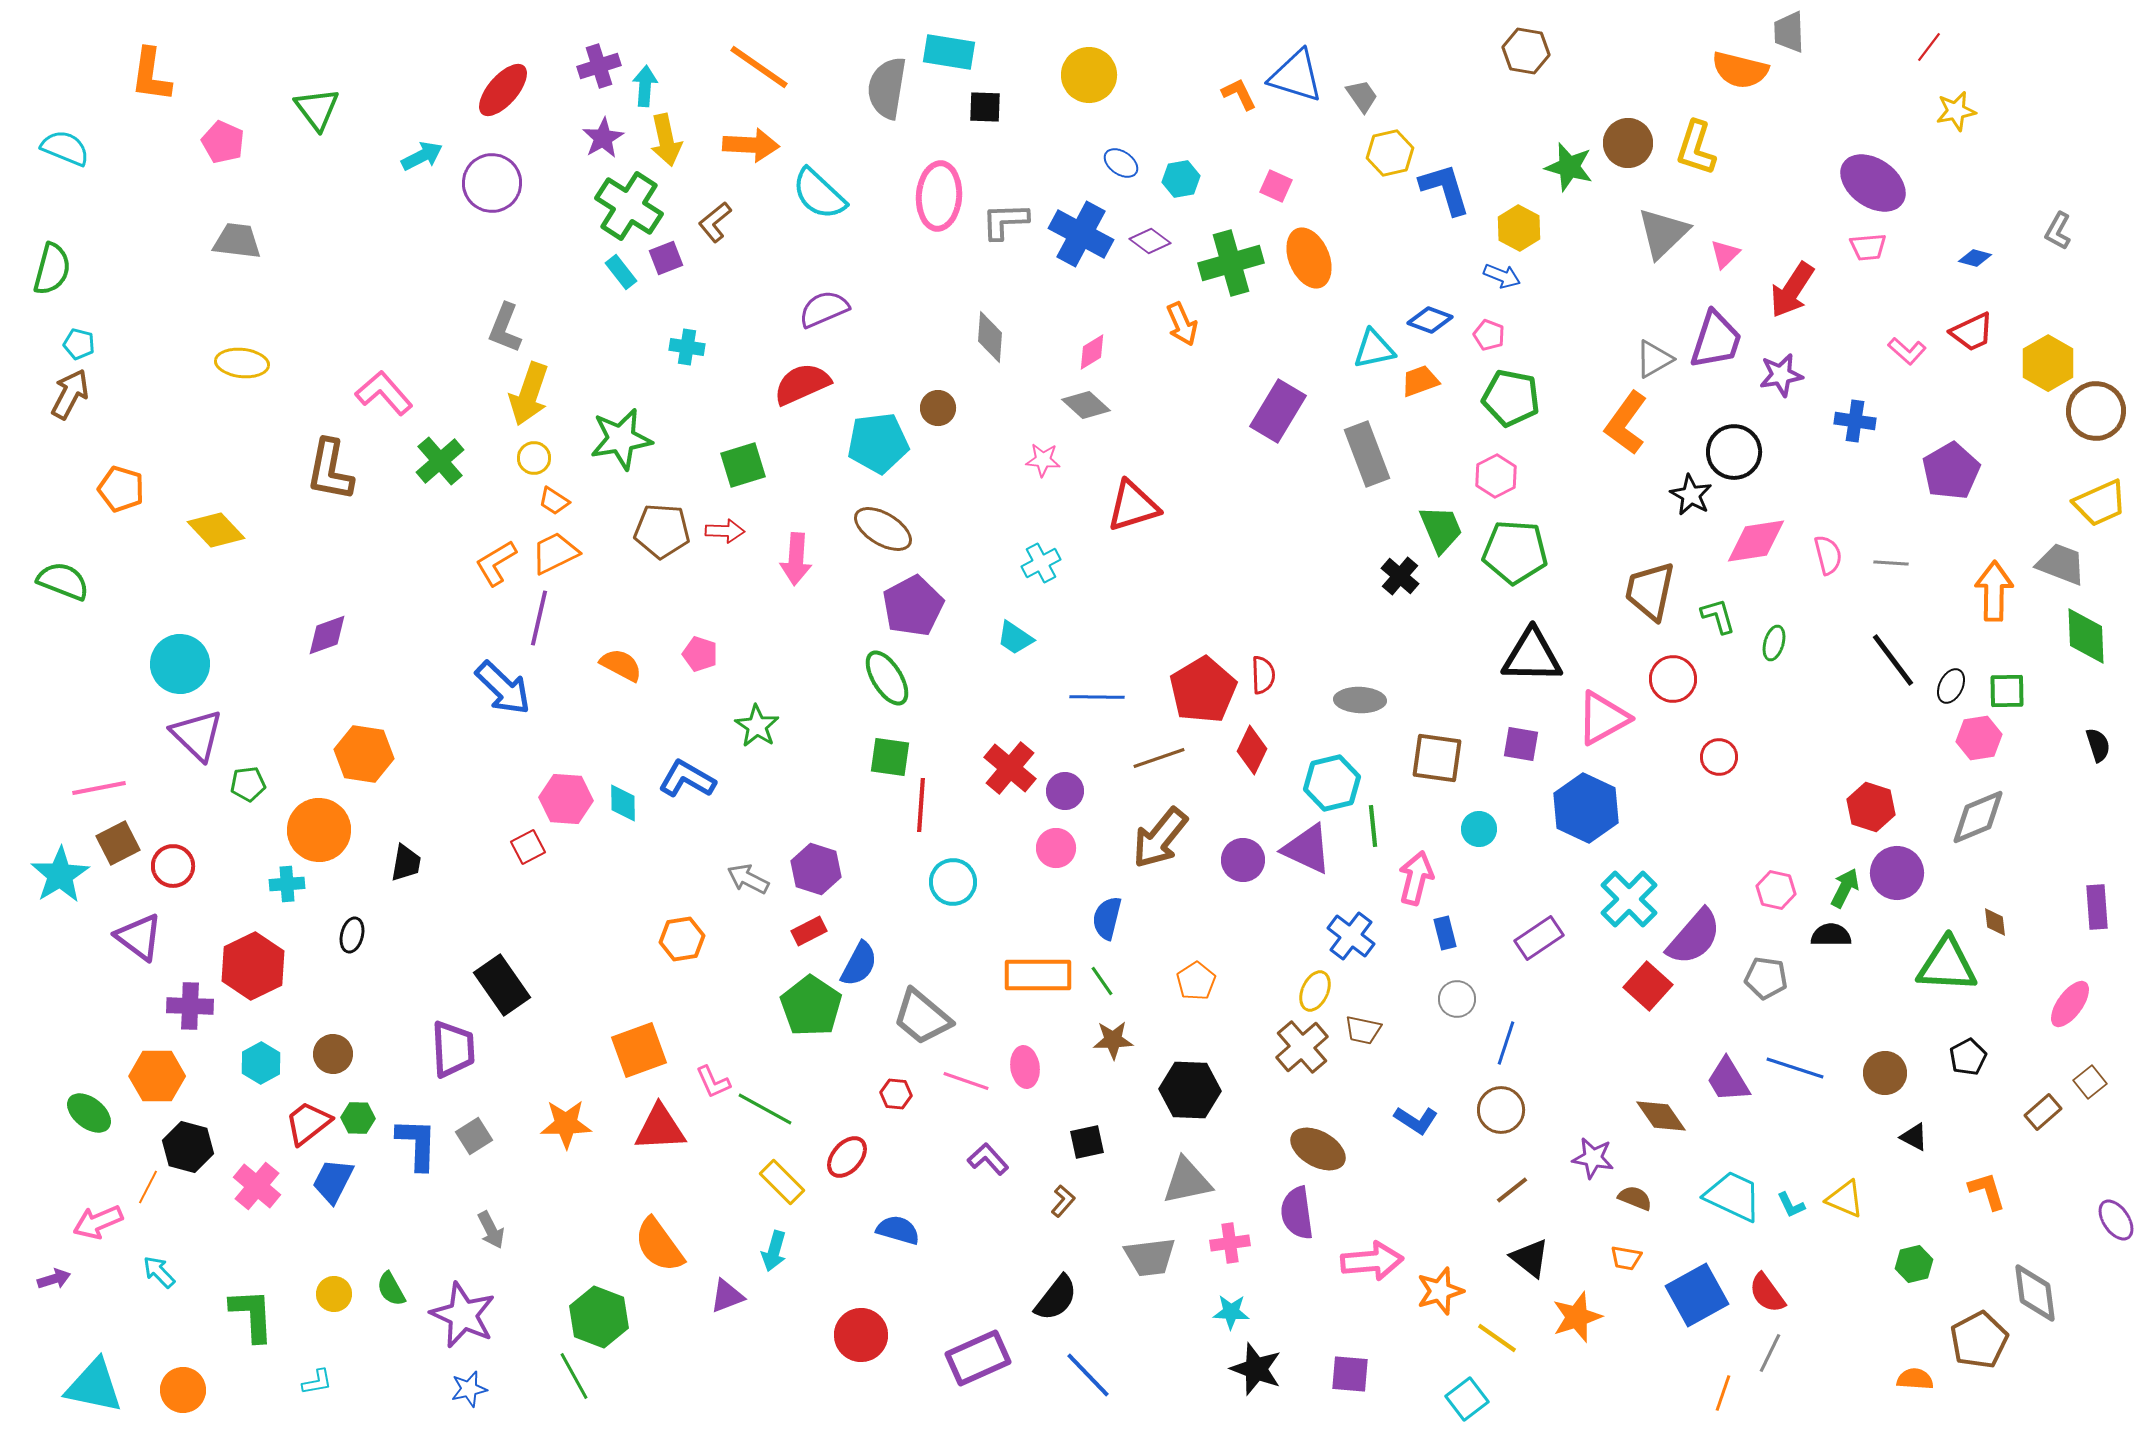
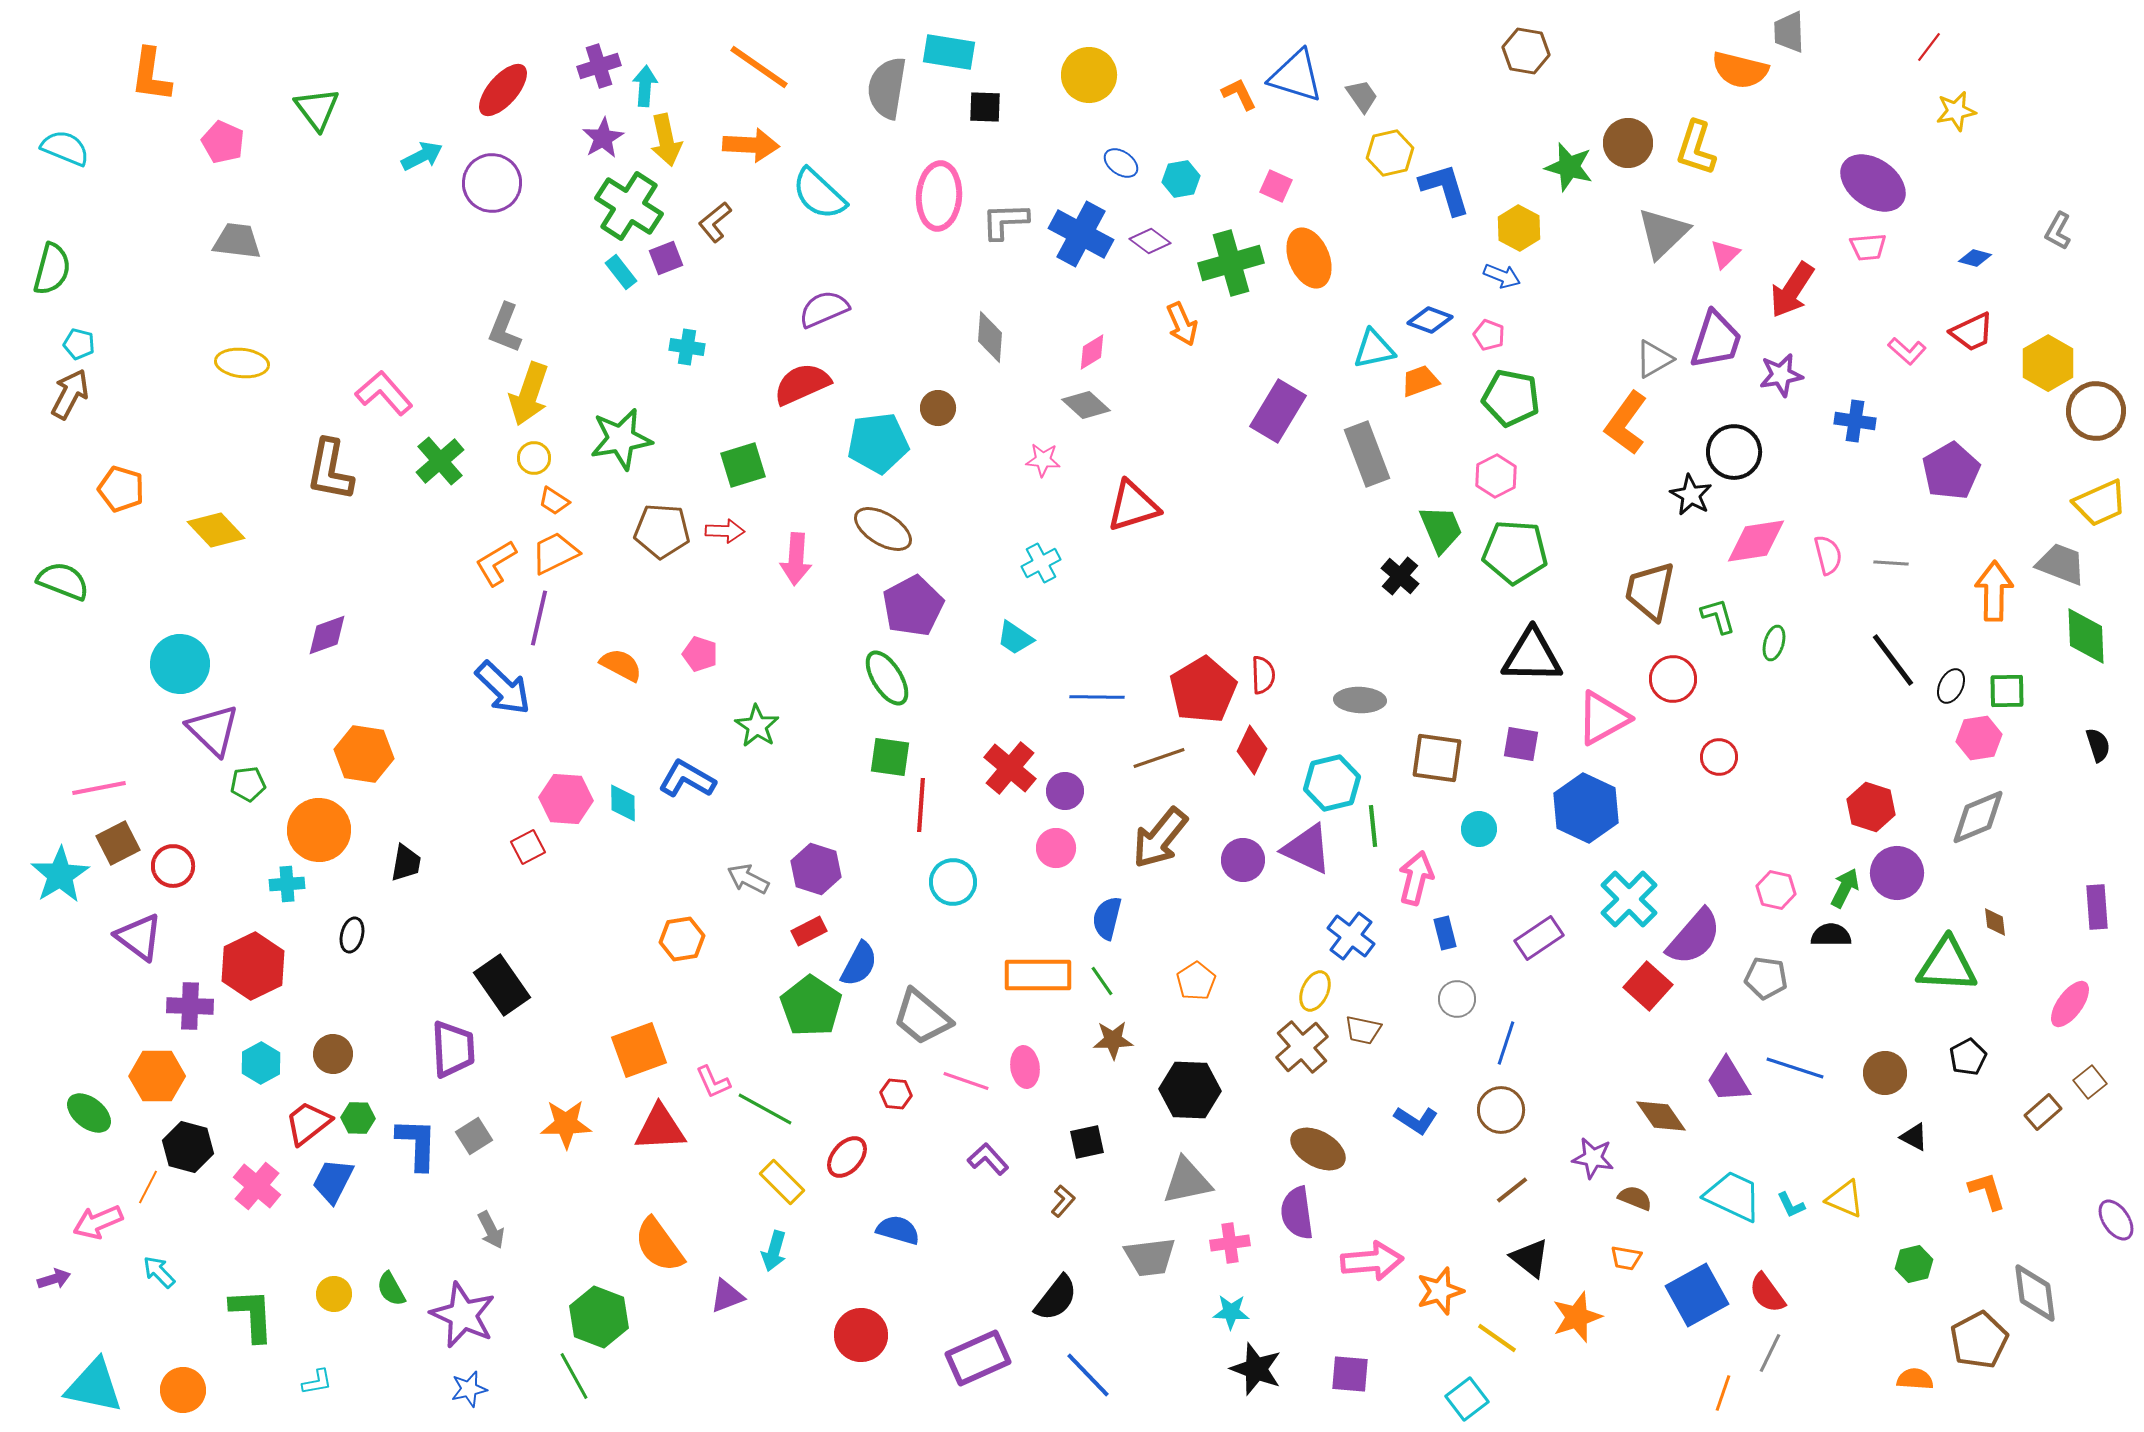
purple triangle at (197, 735): moved 16 px right, 5 px up
